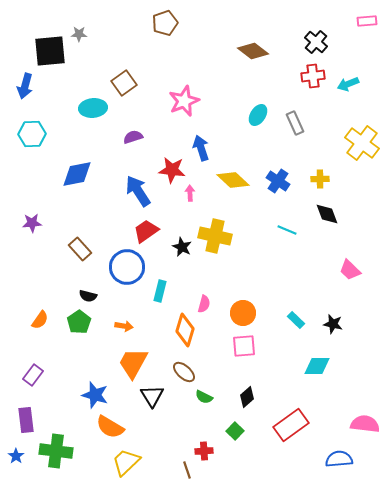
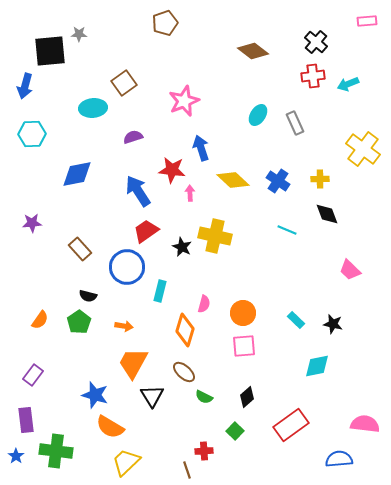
yellow cross at (362, 143): moved 1 px right, 6 px down
cyan diamond at (317, 366): rotated 12 degrees counterclockwise
